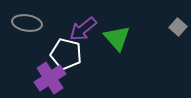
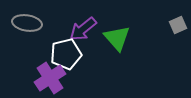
gray square: moved 2 px up; rotated 24 degrees clockwise
white pentagon: rotated 28 degrees counterclockwise
